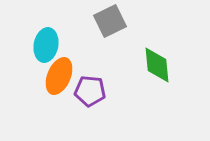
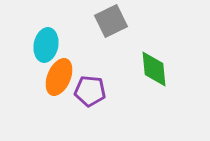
gray square: moved 1 px right
green diamond: moved 3 px left, 4 px down
orange ellipse: moved 1 px down
